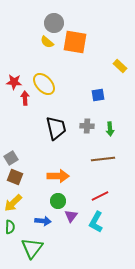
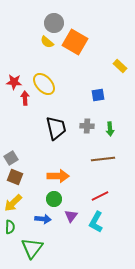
orange square: rotated 20 degrees clockwise
green circle: moved 4 px left, 2 px up
blue arrow: moved 2 px up
